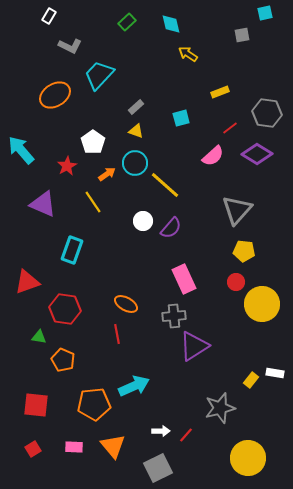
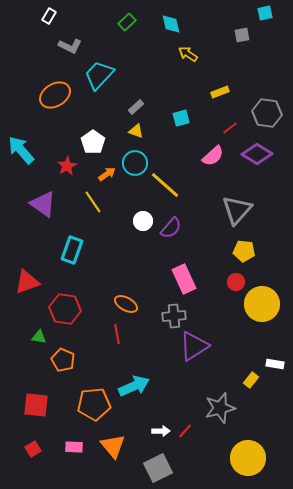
purple triangle at (43, 204): rotated 12 degrees clockwise
white rectangle at (275, 373): moved 9 px up
red line at (186, 435): moved 1 px left, 4 px up
